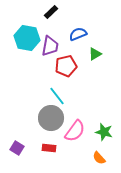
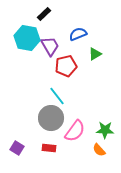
black rectangle: moved 7 px left, 2 px down
purple trapezoid: rotated 40 degrees counterclockwise
green star: moved 1 px right, 2 px up; rotated 12 degrees counterclockwise
orange semicircle: moved 8 px up
